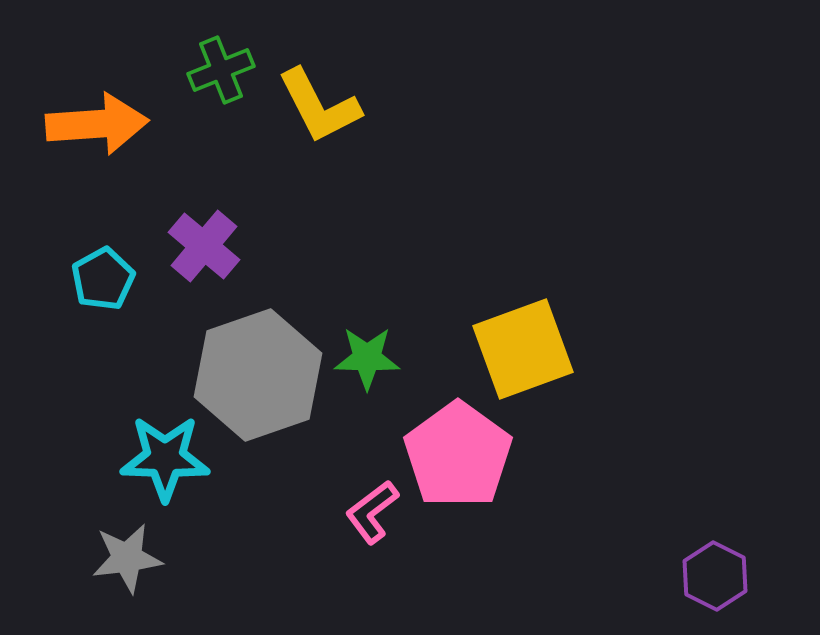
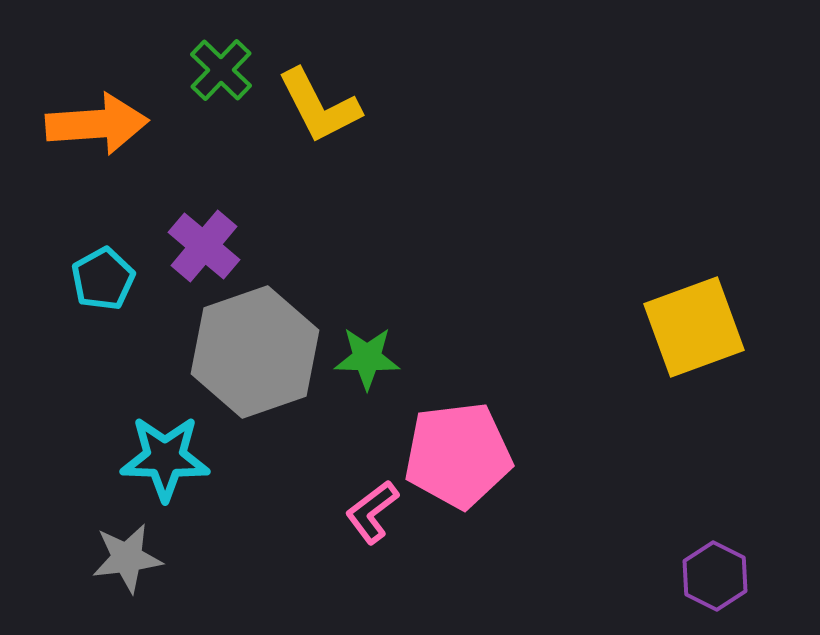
green cross: rotated 24 degrees counterclockwise
yellow square: moved 171 px right, 22 px up
gray hexagon: moved 3 px left, 23 px up
pink pentagon: rotated 29 degrees clockwise
